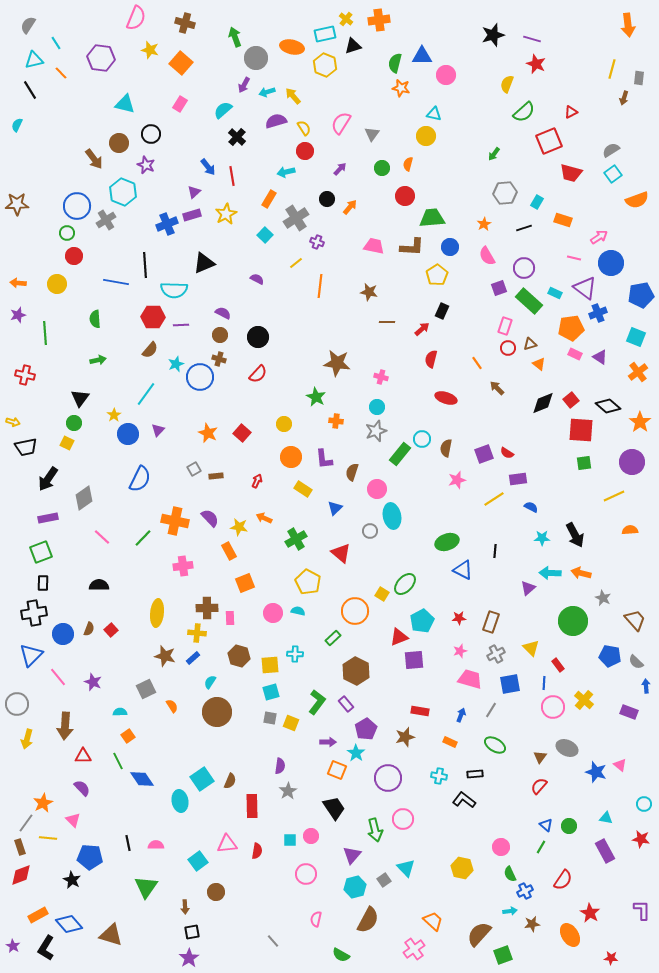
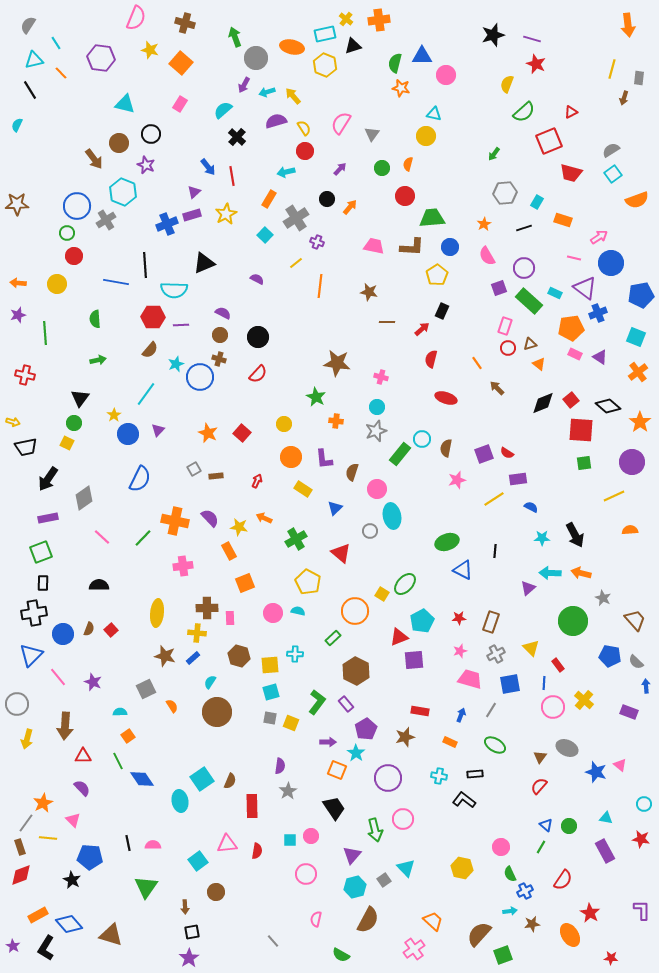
pink semicircle at (156, 845): moved 3 px left
